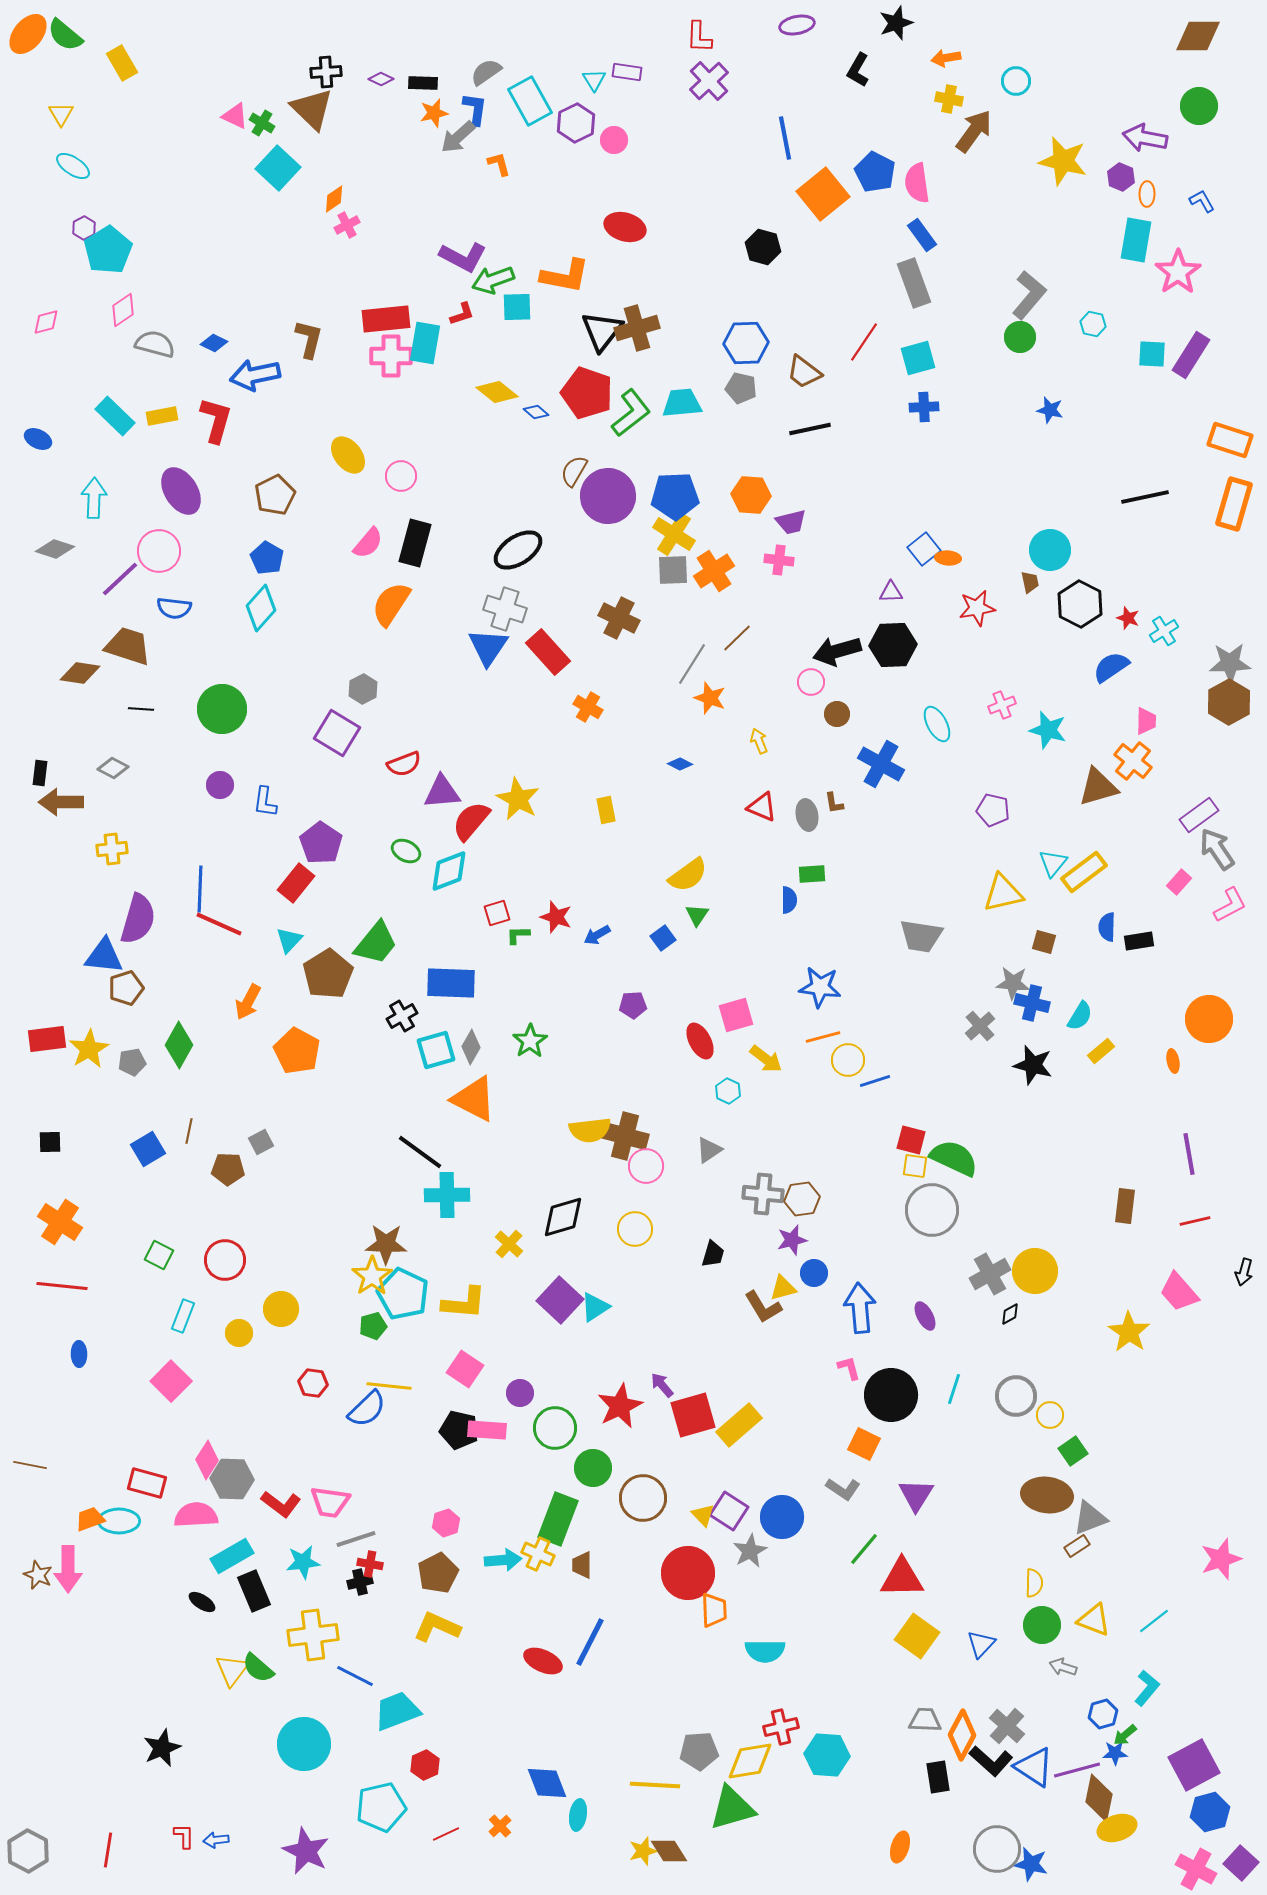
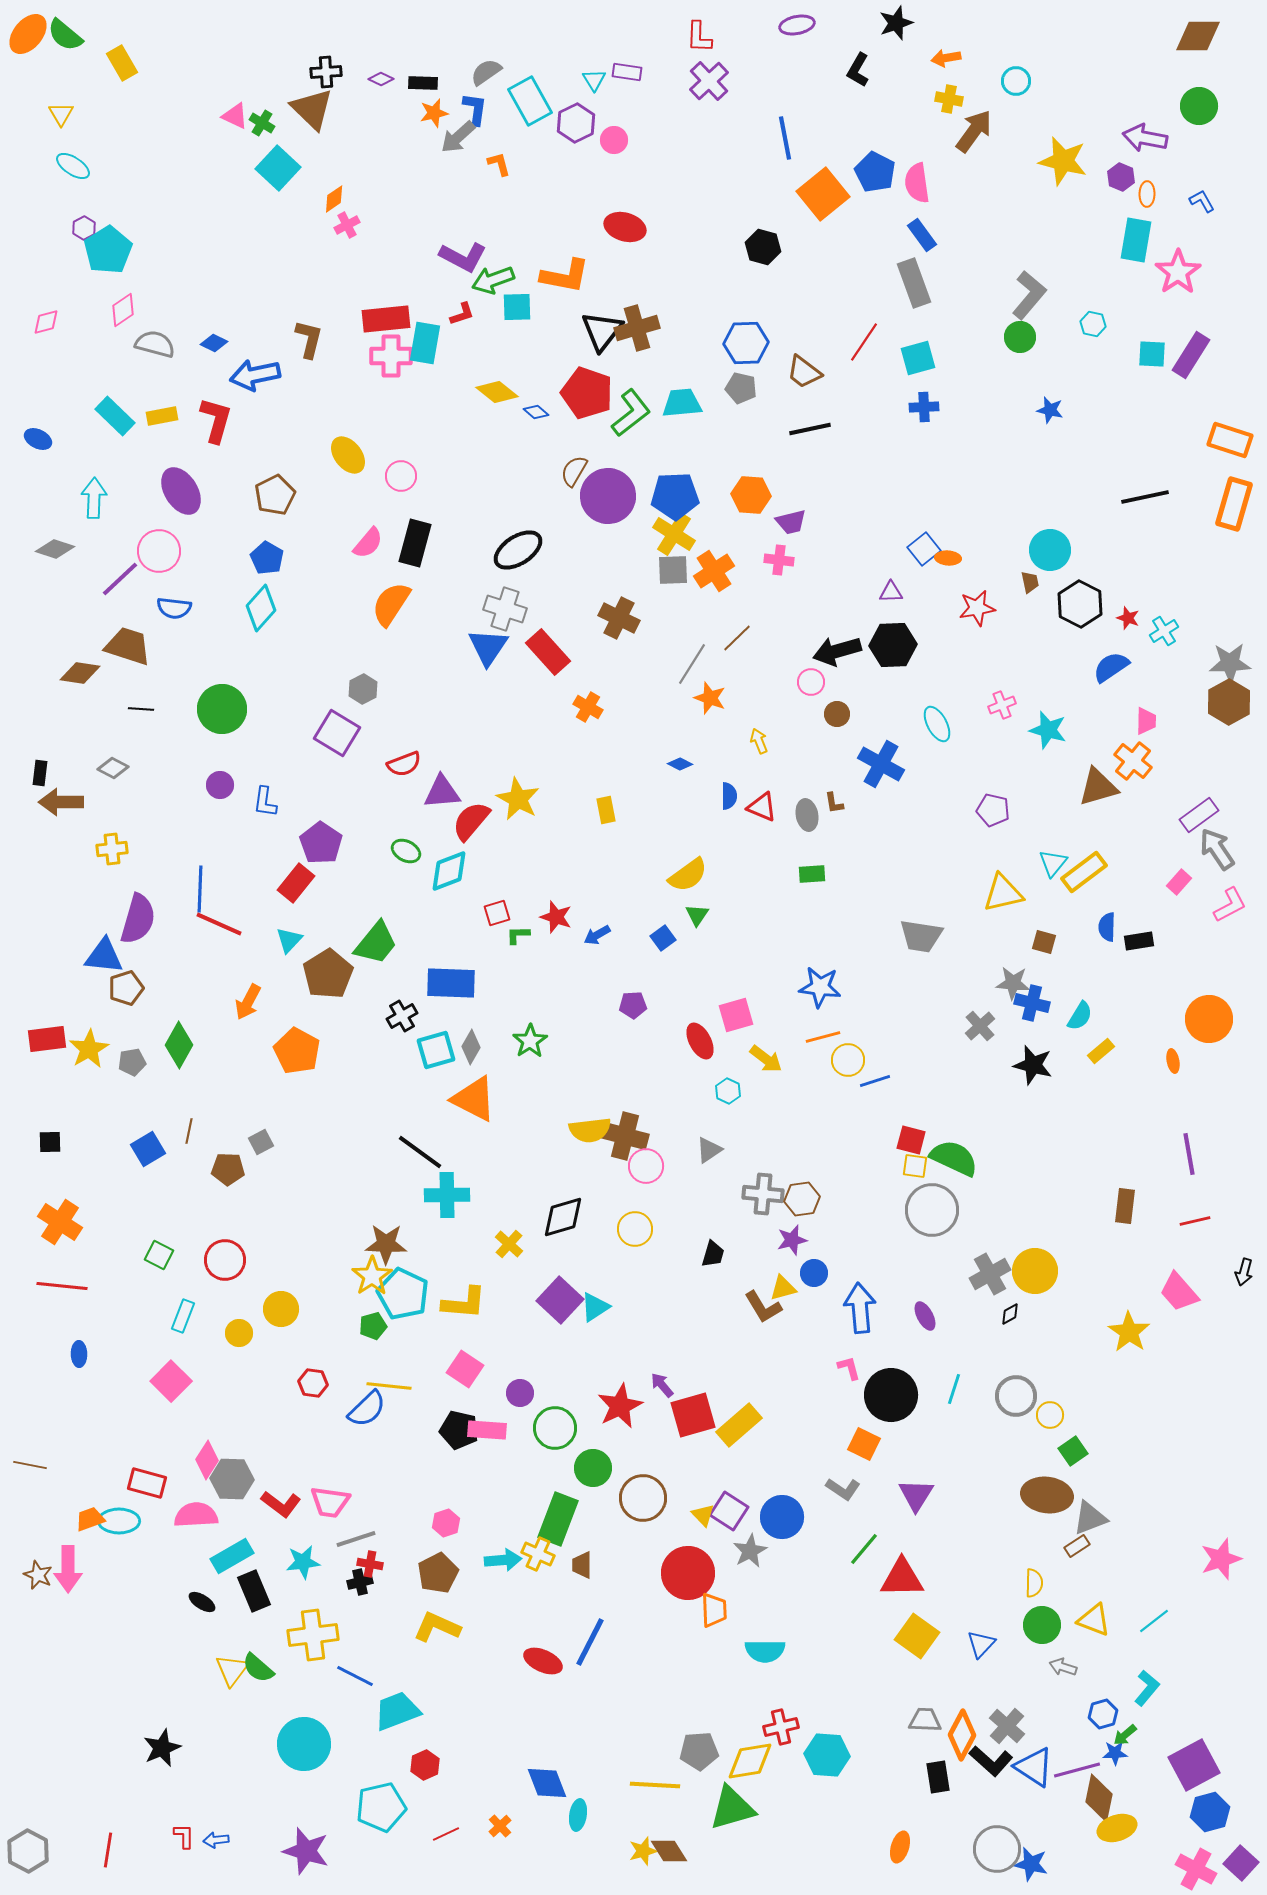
blue semicircle at (789, 900): moved 60 px left, 104 px up
purple star at (306, 1851): rotated 9 degrees counterclockwise
